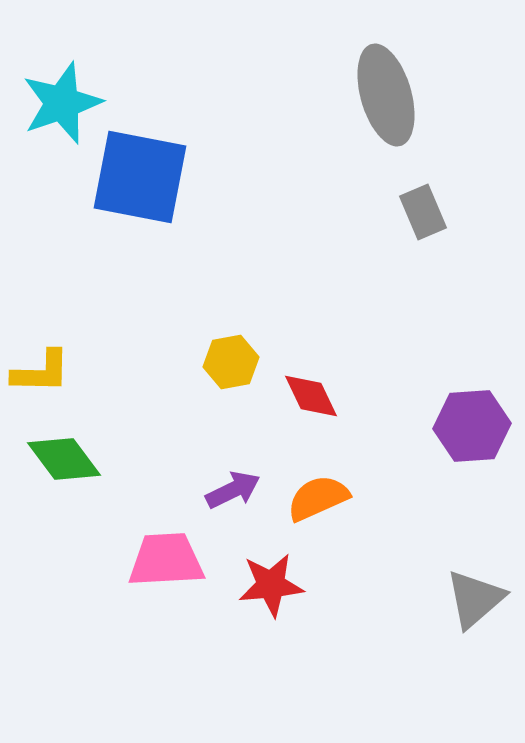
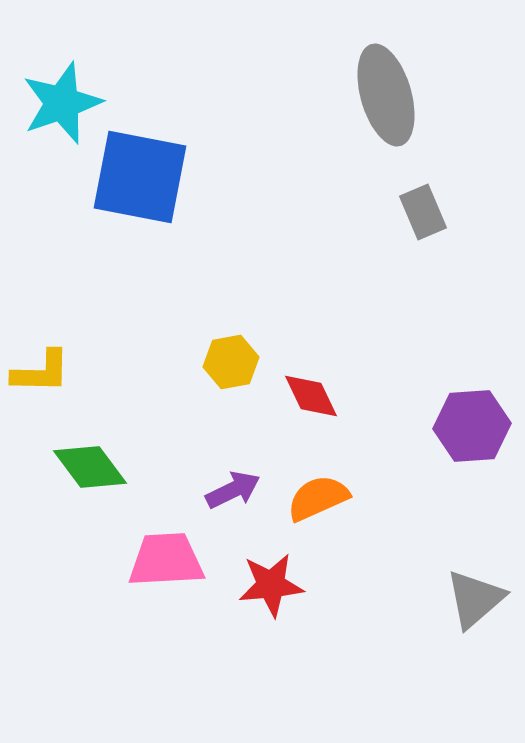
green diamond: moved 26 px right, 8 px down
